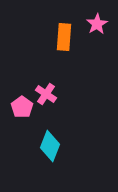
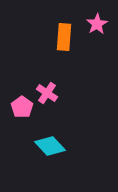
pink cross: moved 1 px right, 1 px up
cyan diamond: rotated 64 degrees counterclockwise
